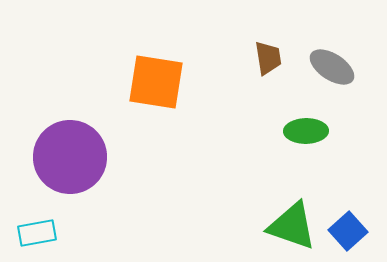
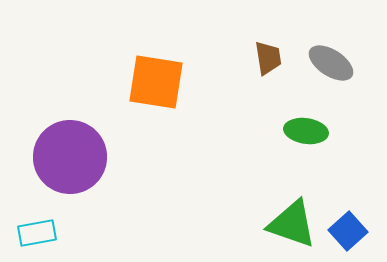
gray ellipse: moved 1 px left, 4 px up
green ellipse: rotated 9 degrees clockwise
green triangle: moved 2 px up
